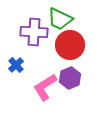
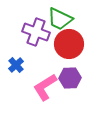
purple cross: moved 2 px right; rotated 16 degrees clockwise
red circle: moved 1 px left, 1 px up
purple hexagon: rotated 20 degrees clockwise
